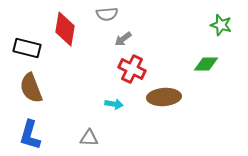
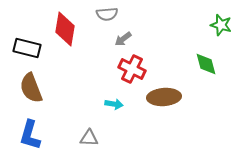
green diamond: rotated 75 degrees clockwise
